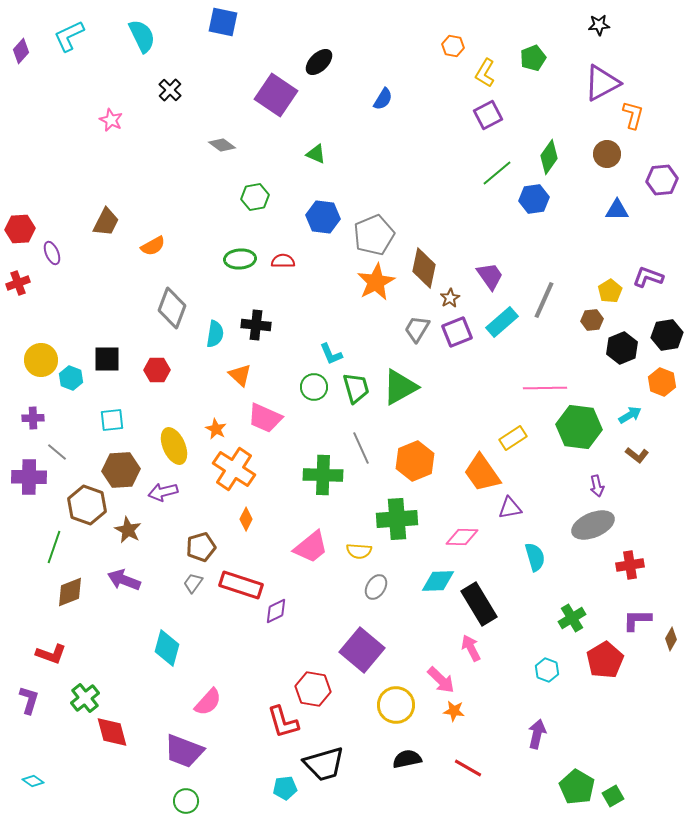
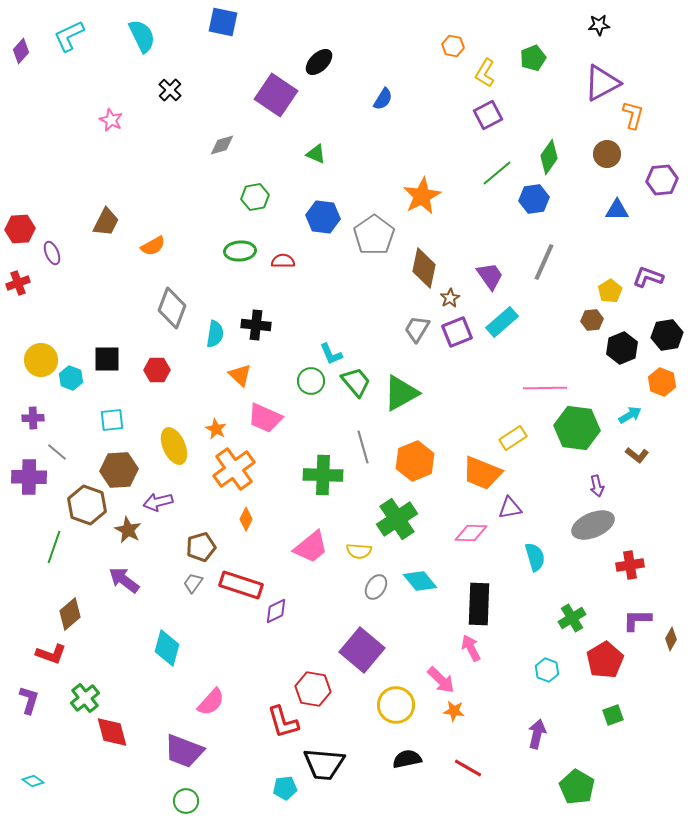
gray diamond at (222, 145): rotated 52 degrees counterclockwise
gray pentagon at (374, 235): rotated 12 degrees counterclockwise
green ellipse at (240, 259): moved 8 px up
orange star at (376, 282): moved 46 px right, 86 px up
gray line at (544, 300): moved 38 px up
green circle at (314, 387): moved 3 px left, 6 px up
green triangle at (400, 387): moved 1 px right, 6 px down
green trapezoid at (356, 388): moved 6 px up; rotated 24 degrees counterclockwise
green hexagon at (579, 427): moved 2 px left, 1 px down
gray line at (361, 448): moved 2 px right, 1 px up; rotated 8 degrees clockwise
orange cross at (234, 469): rotated 21 degrees clockwise
brown hexagon at (121, 470): moved 2 px left
orange trapezoid at (482, 473): rotated 33 degrees counterclockwise
purple arrow at (163, 492): moved 5 px left, 10 px down
green cross at (397, 519): rotated 30 degrees counterclockwise
pink diamond at (462, 537): moved 9 px right, 4 px up
purple arrow at (124, 580): rotated 16 degrees clockwise
cyan diamond at (438, 581): moved 18 px left; rotated 52 degrees clockwise
brown diamond at (70, 592): moved 22 px down; rotated 20 degrees counterclockwise
black rectangle at (479, 604): rotated 33 degrees clockwise
pink semicircle at (208, 702): moved 3 px right
black trapezoid at (324, 764): rotated 21 degrees clockwise
green square at (613, 796): moved 81 px up; rotated 10 degrees clockwise
